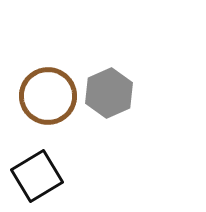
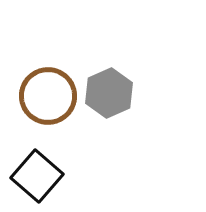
black square: rotated 18 degrees counterclockwise
